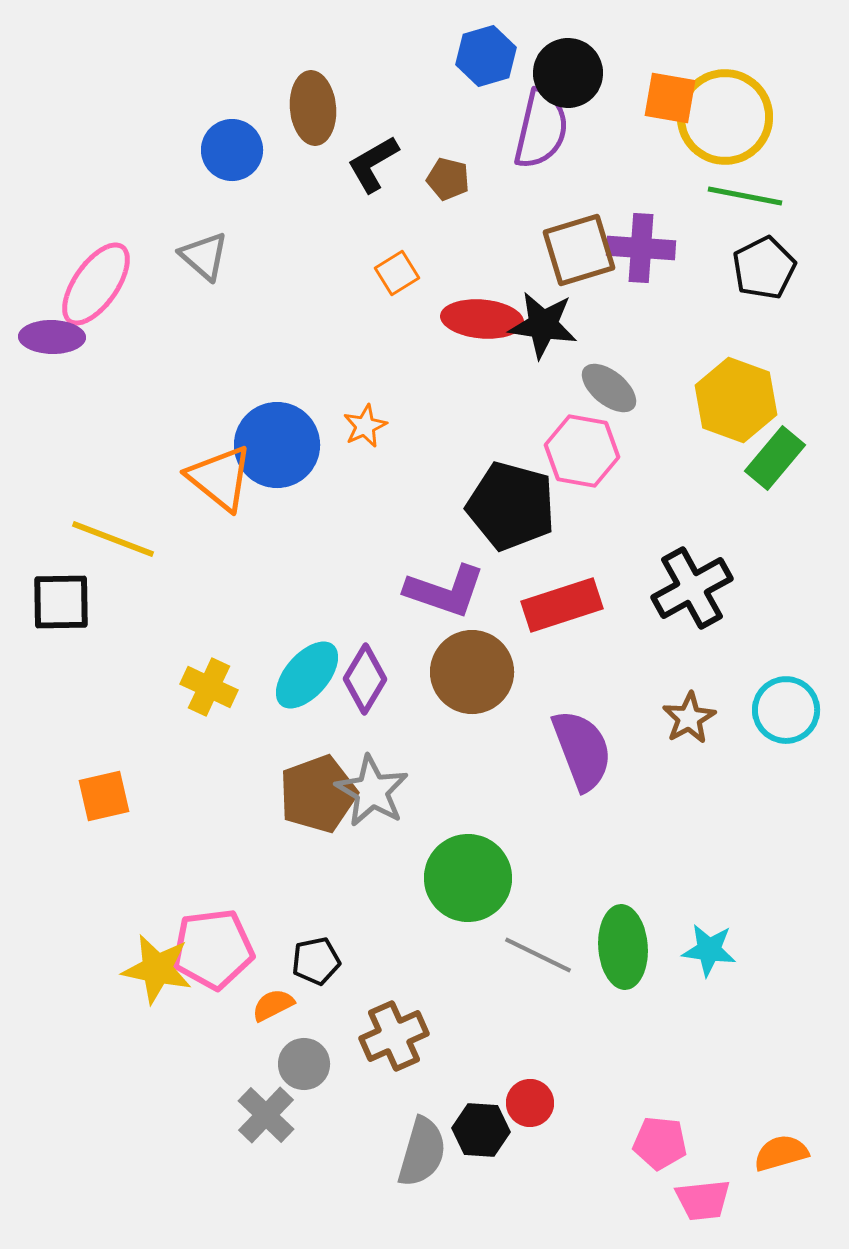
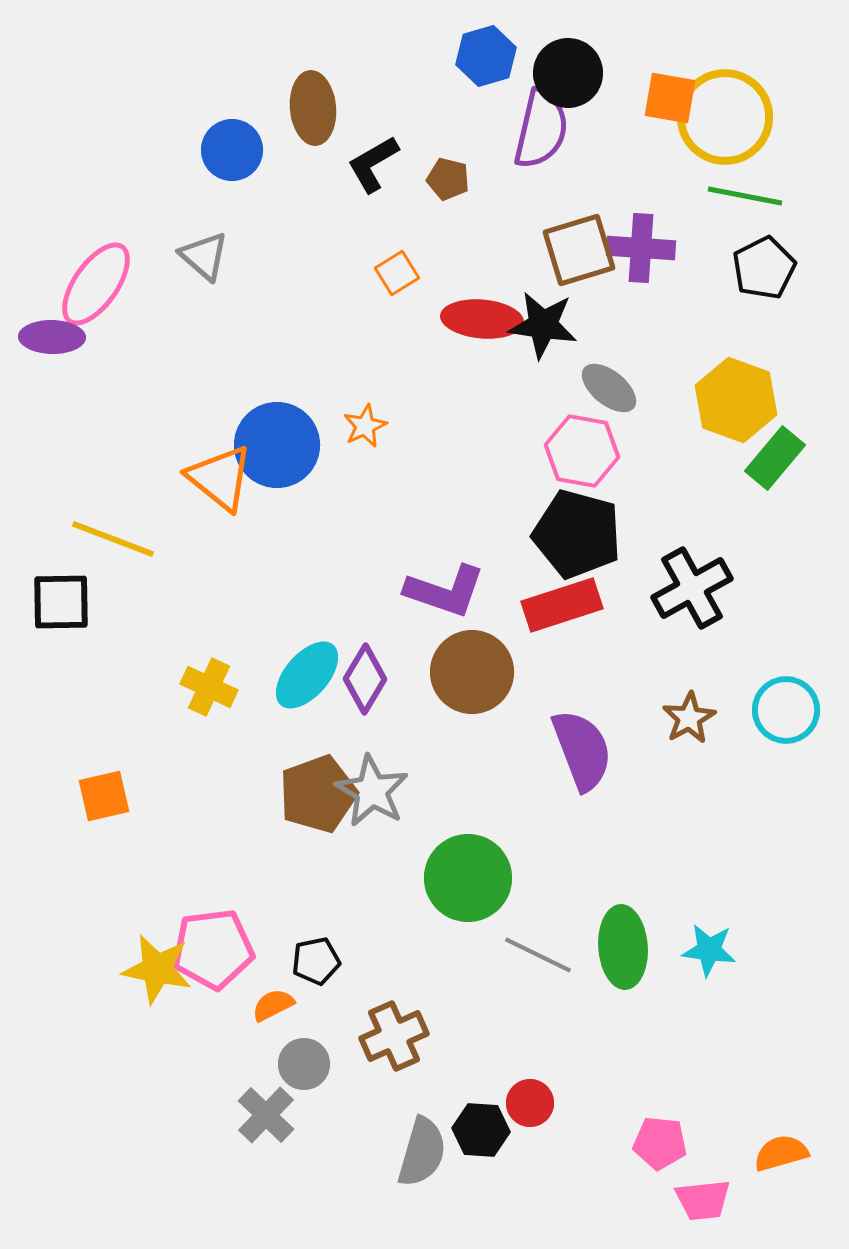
black pentagon at (511, 506): moved 66 px right, 28 px down
